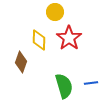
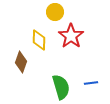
red star: moved 2 px right, 2 px up
green semicircle: moved 3 px left, 1 px down
